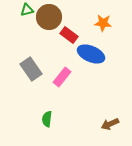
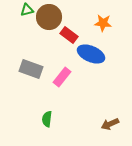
gray rectangle: rotated 35 degrees counterclockwise
